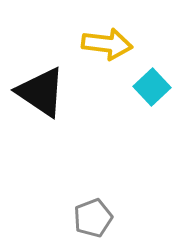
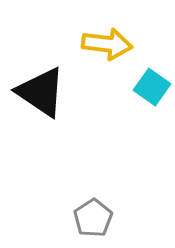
cyan square: rotated 12 degrees counterclockwise
gray pentagon: rotated 12 degrees counterclockwise
